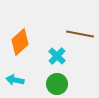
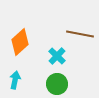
cyan arrow: rotated 90 degrees clockwise
